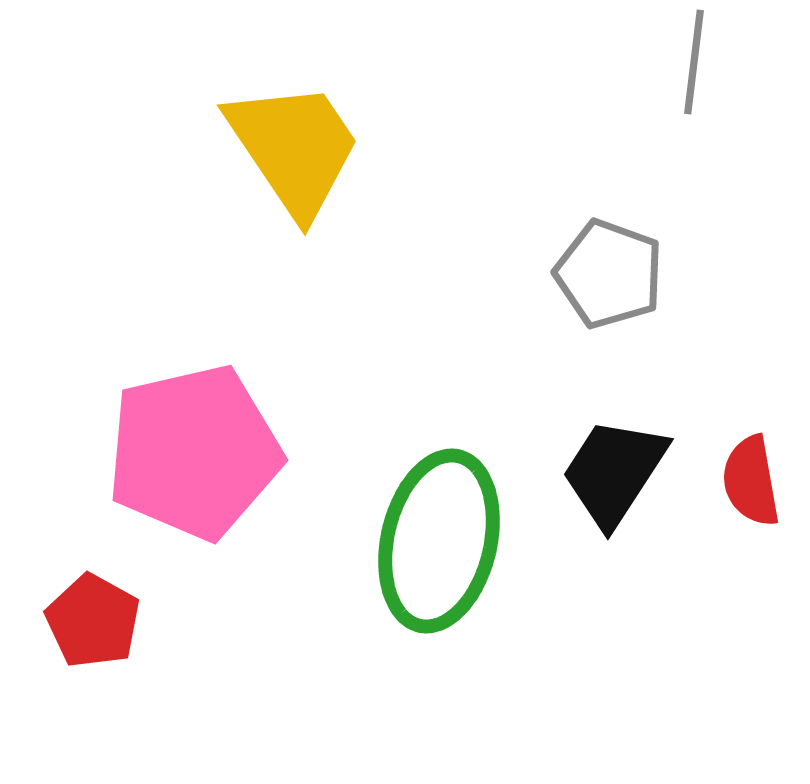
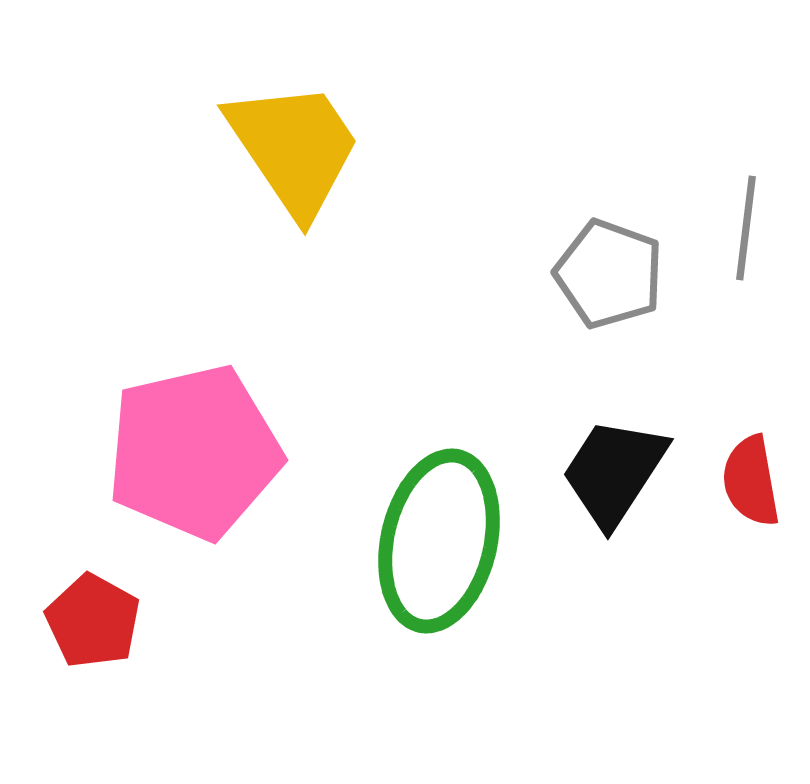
gray line: moved 52 px right, 166 px down
